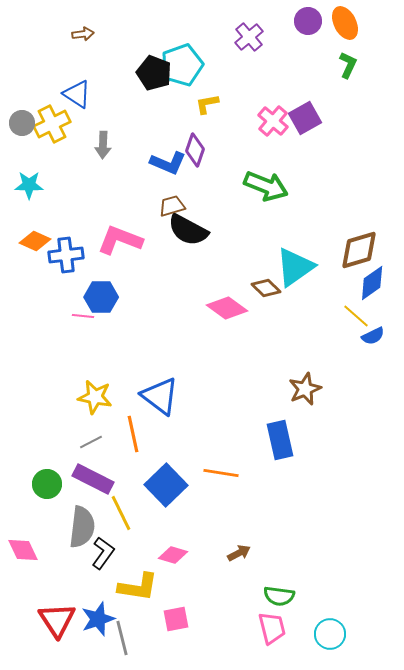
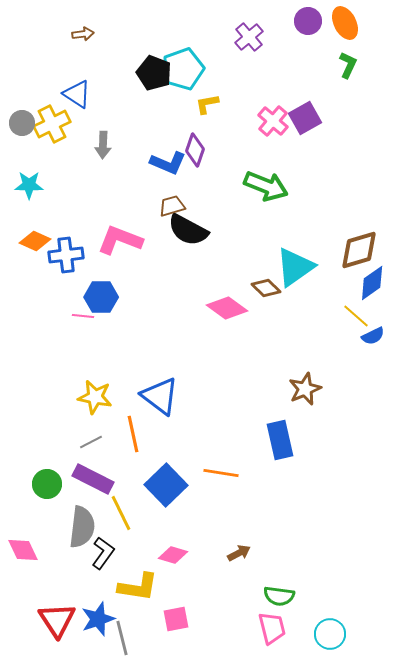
cyan pentagon at (182, 65): moved 1 px right, 4 px down
